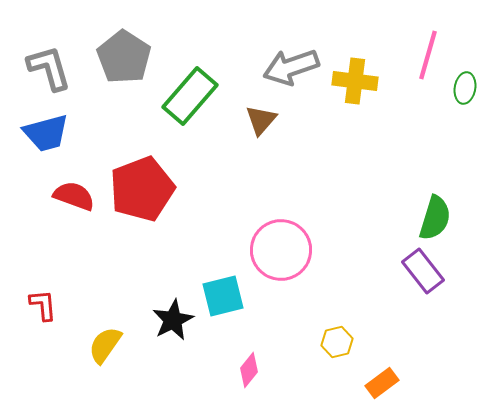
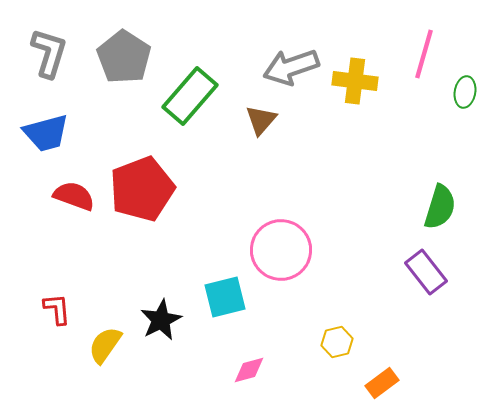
pink line: moved 4 px left, 1 px up
gray L-shape: moved 15 px up; rotated 33 degrees clockwise
green ellipse: moved 4 px down
green semicircle: moved 5 px right, 11 px up
purple rectangle: moved 3 px right, 1 px down
cyan square: moved 2 px right, 1 px down
red L-shape: moved 14 px right, 4 px down
black star: moved 12 px left
pink diamond: rotated 36 degrees clockwise
